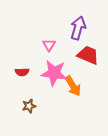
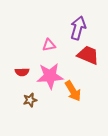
pink triangle: rotated 48 degrees clockwise
pink star: moved 4 px left, 3 px down; rotated 12 degrees counterclockwise
orange arrow: moved 5 px down
brown star: moved 1 px right, 6 px up
